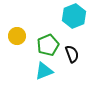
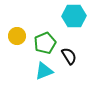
cyan hexagon: rotated 20 degrees clockwise
green pentagon: moved 3 px left, 2 px up
black semicircle: moved 3 px left, 2 px down; rotated 12 degrees counterclockwise
